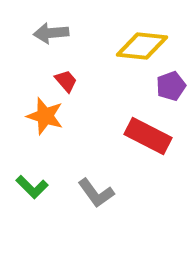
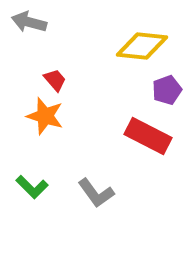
gray arrow: moved 22 px left, 11 px up; rotated 20 degrees clockwise
red trapezoid: moved 11 px left, 1 px up
purple pentagon: moved 4 px left, 4 px down
